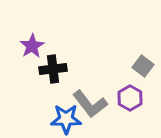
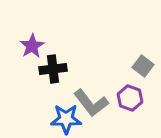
purple hexagon: rotated 10 degrees counterclockwise
gray L-shape: moved 1 px right, 1 px up
